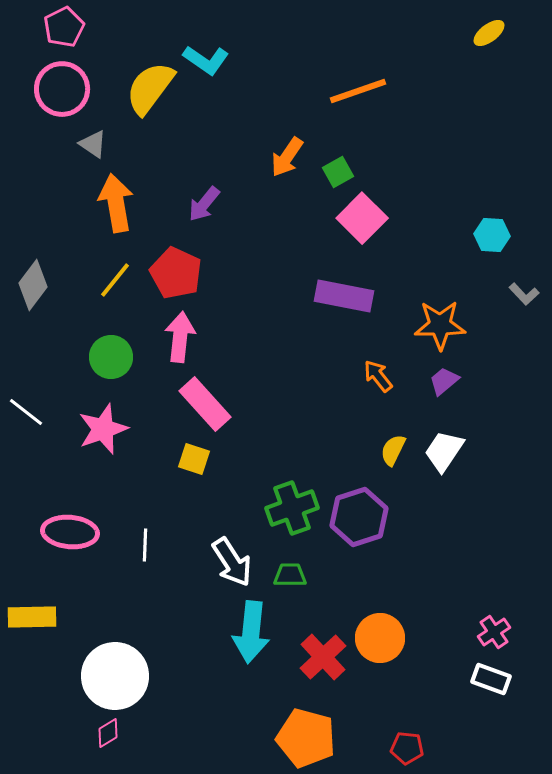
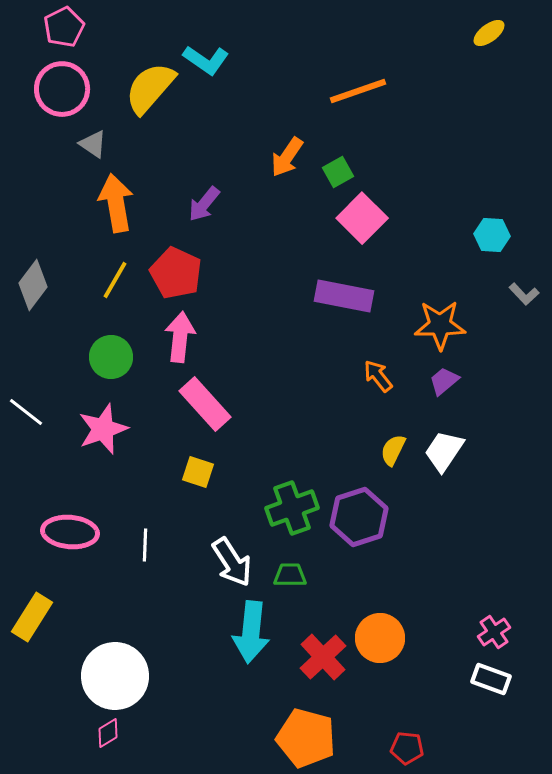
yellow semicircle at (150, 88): rotated 4 degrees clockwise
yellow line at (115, 280): rotated 9 degrees counterclockwise
yellow square at (194, 459): moved 4 px right, 13 px down
yellow rectangle at (32, 617): rotated 57 degrees counterclockwise
